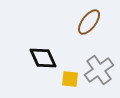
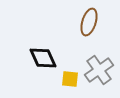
brown ellipse: rotated 20 degrees counterclockwise
